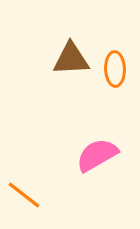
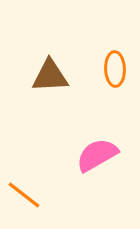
brown triangle: moved 21 px left, 17 px down
